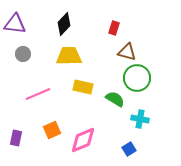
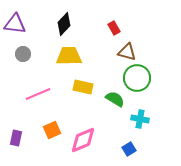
red rectangle: rotated 48 degrees counterclockwise
